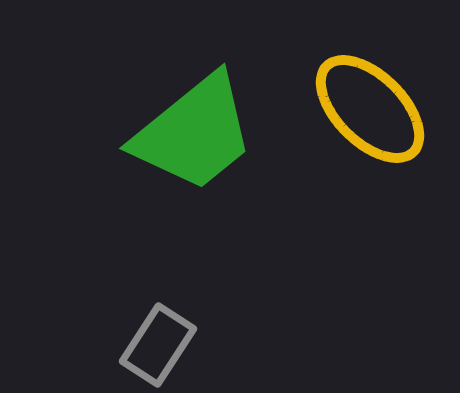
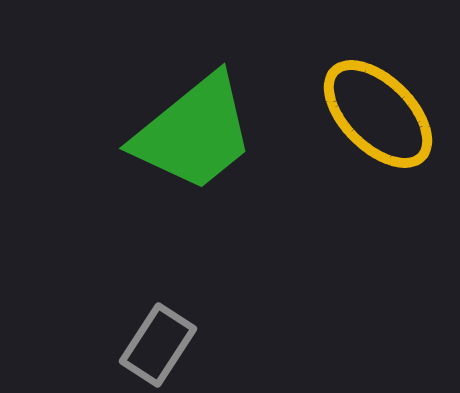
yellow ellipse: moved 8 px right, 5 px down
